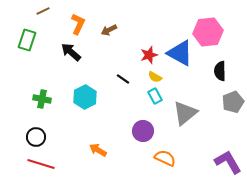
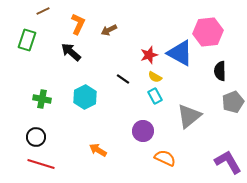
gray triangle: moved 4 px right, 3 px down
